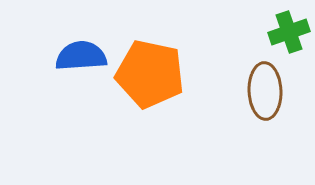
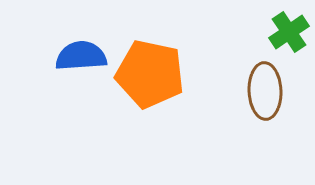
green cross: rotated 15 degrees counterclockwise
